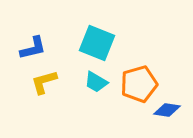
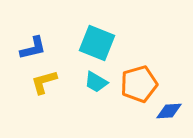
blue diamond: moved 2 px right, 1 px down; rotated 12 degrees counterclockwise
